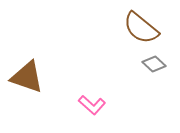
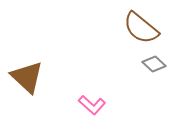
brown triangle: rotated 24 degrees clockwise
